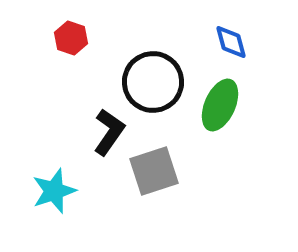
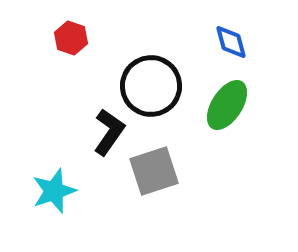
black circle: moved 2 px left, 4 px down
green ellipse: moved 7 px right; rotated 9 degrees clockwise
